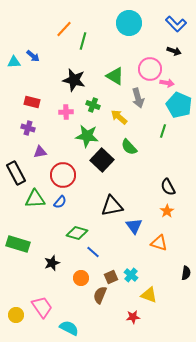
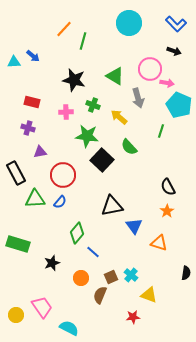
green line at (163, 131): moved 2 px left
green diamond at (77, 233): rotated 65 degrees counterclockwise
